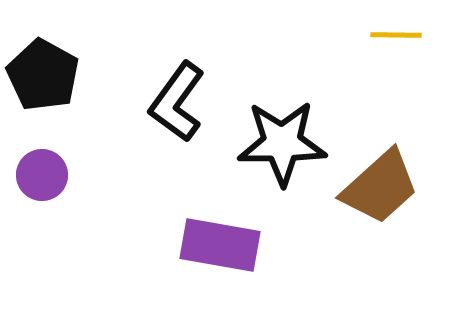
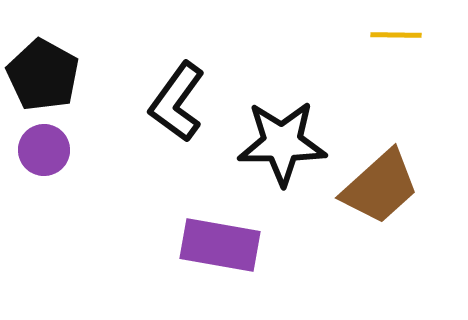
purple circle: moved 2 px right, 25 px up
